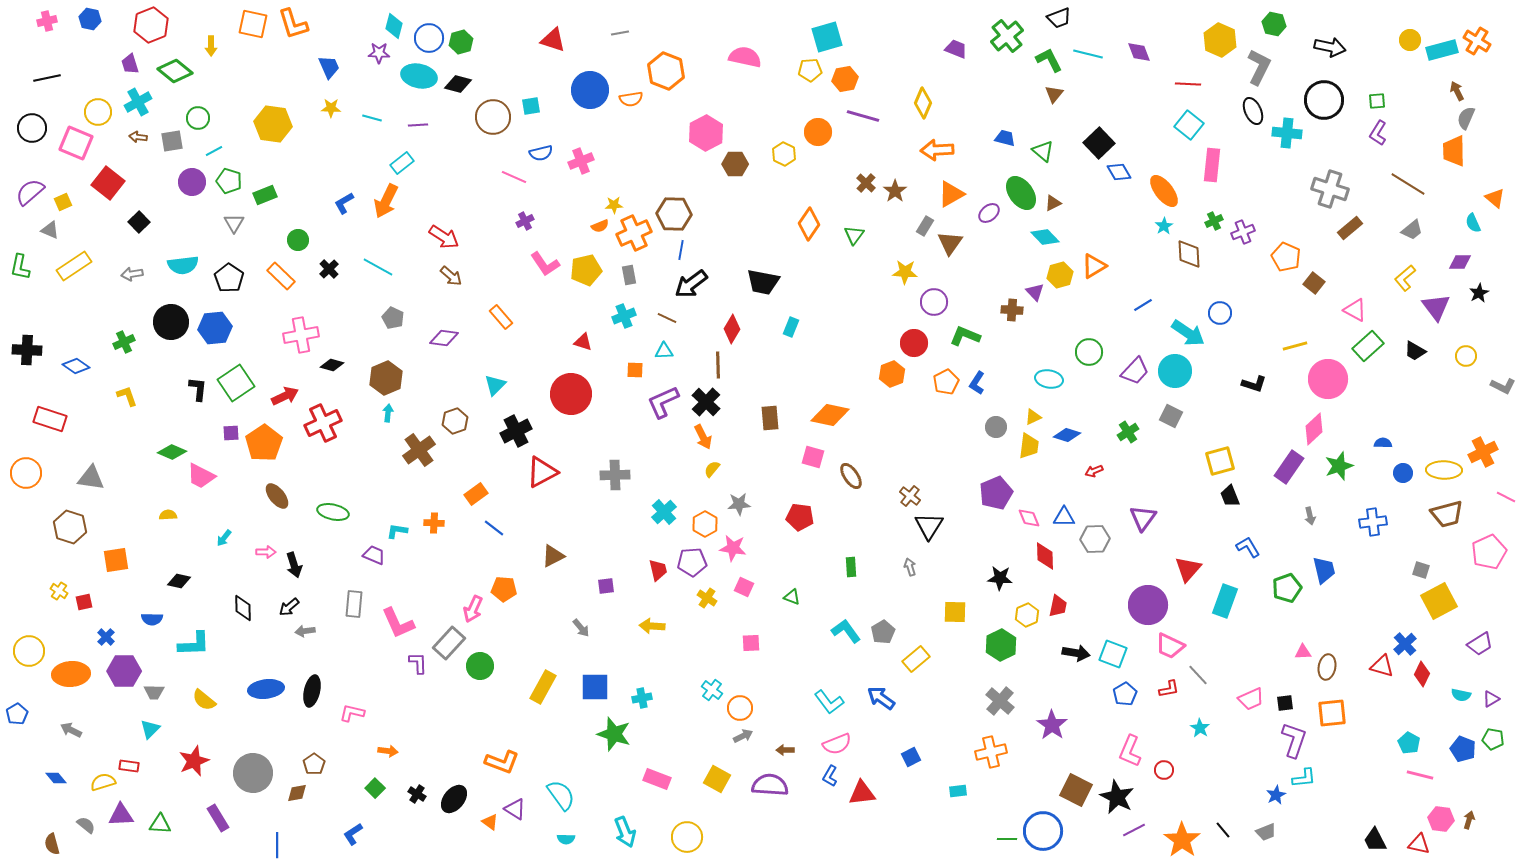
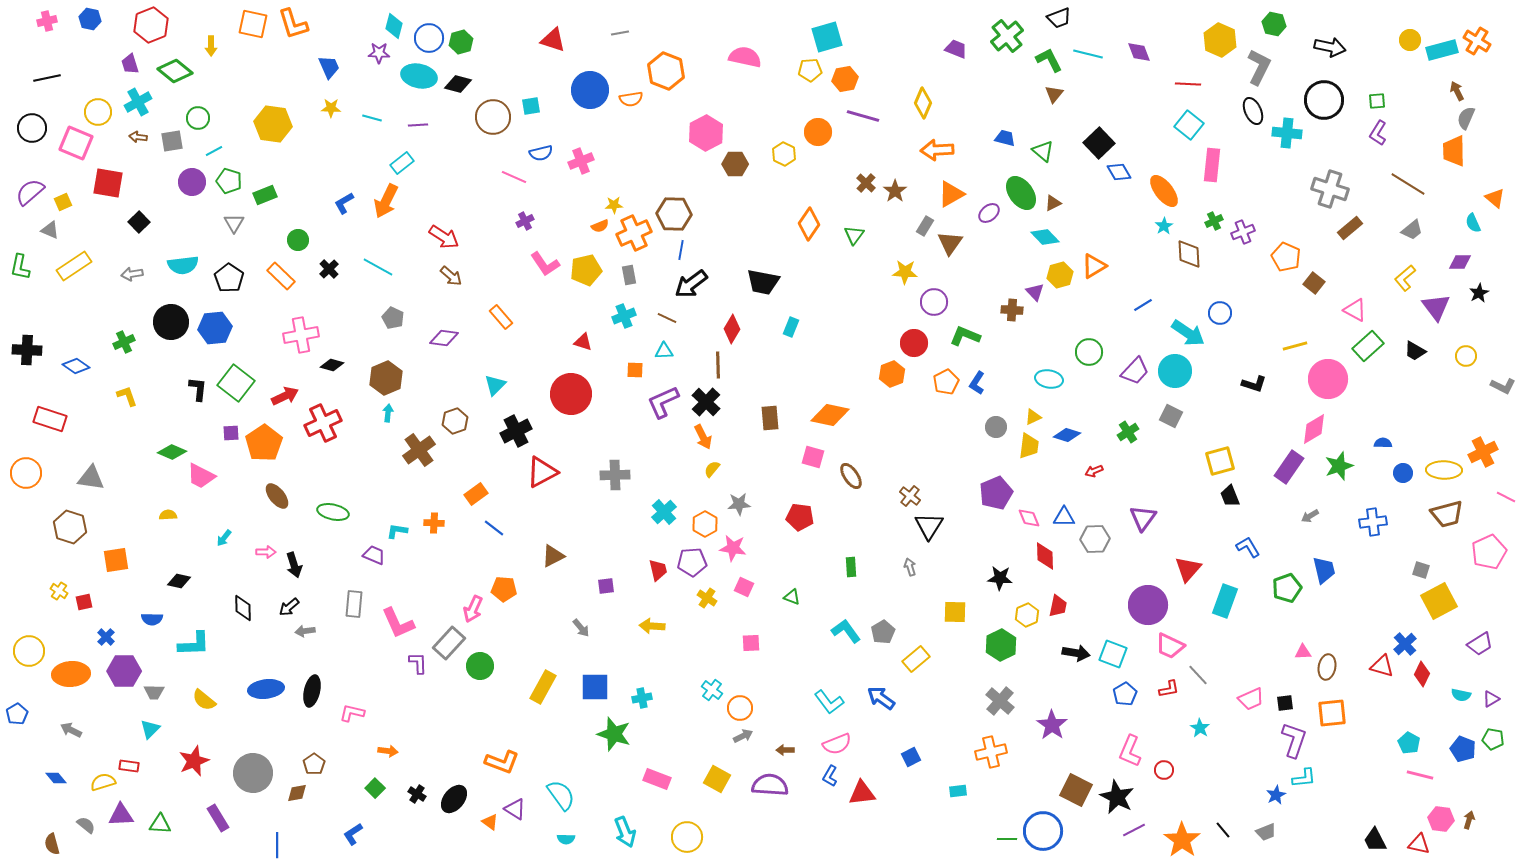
red square at (108, 183): rotated 28 degrees counterclockwise
green square at (236, 383): rotated 18 degrees counterclockwise
pink diamond at (1314, 429): rotated 12 degrees clockwise
gray arrow at (1310, 516): rotated 72 degrees clockwise
